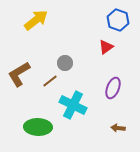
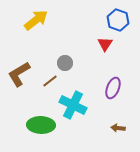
red triangle: moved 1 px left, 3 px up; rotated 21 degrees counterclockwise
green ellipse: moved 3 px right, 2 px up
